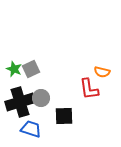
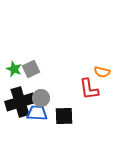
blue trapezoid: moved 6 px right, 16 px up; rotated 15 degrees counterclockwise
